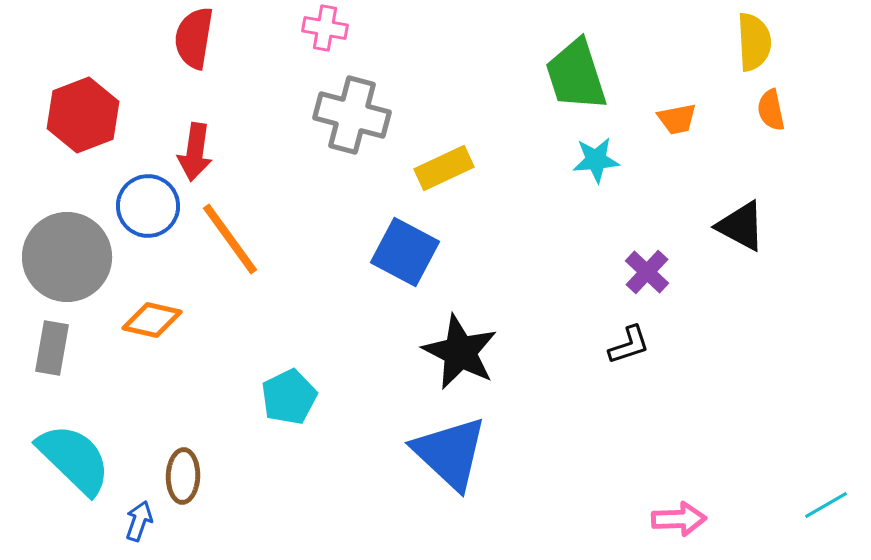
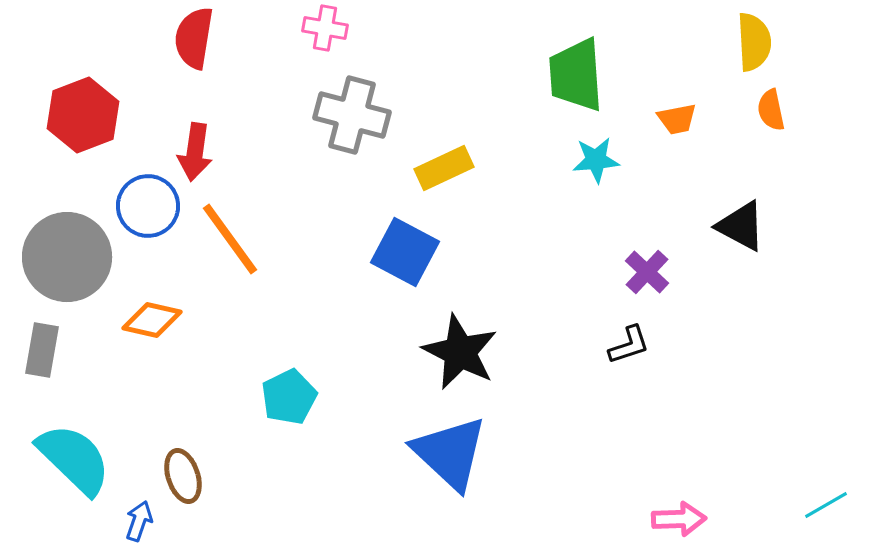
green trapezoid: rotated 14 degrees clockwise
gray rectangle: moved 10 px left, 2 px down
brown ellipse: rotated 20 degrees counterclockwise
